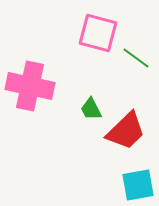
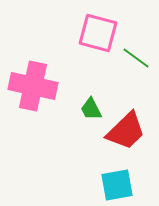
pink cross: moved 3 px right
cyan square: moved 21 px left
